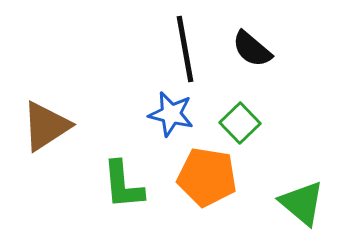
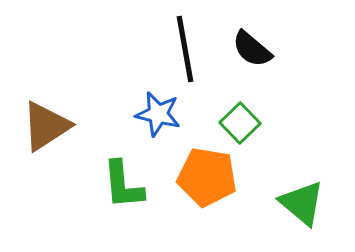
blue star: moved 13 px left
